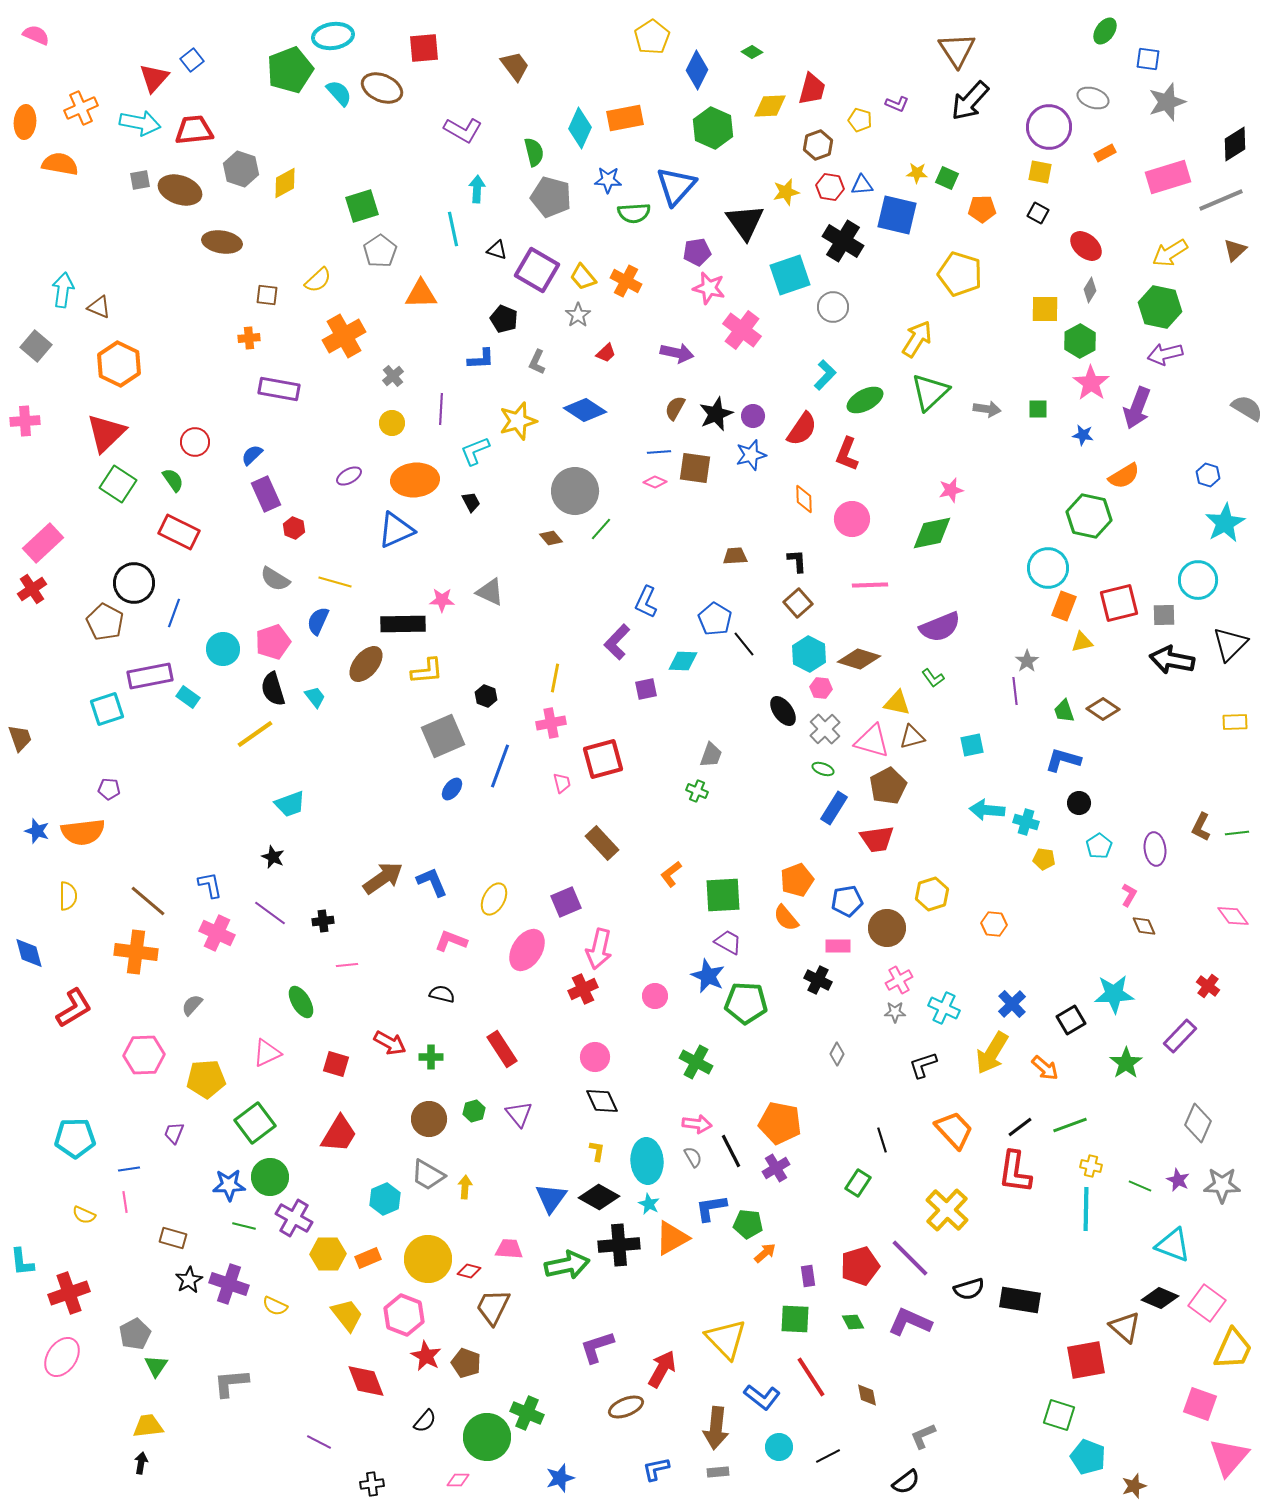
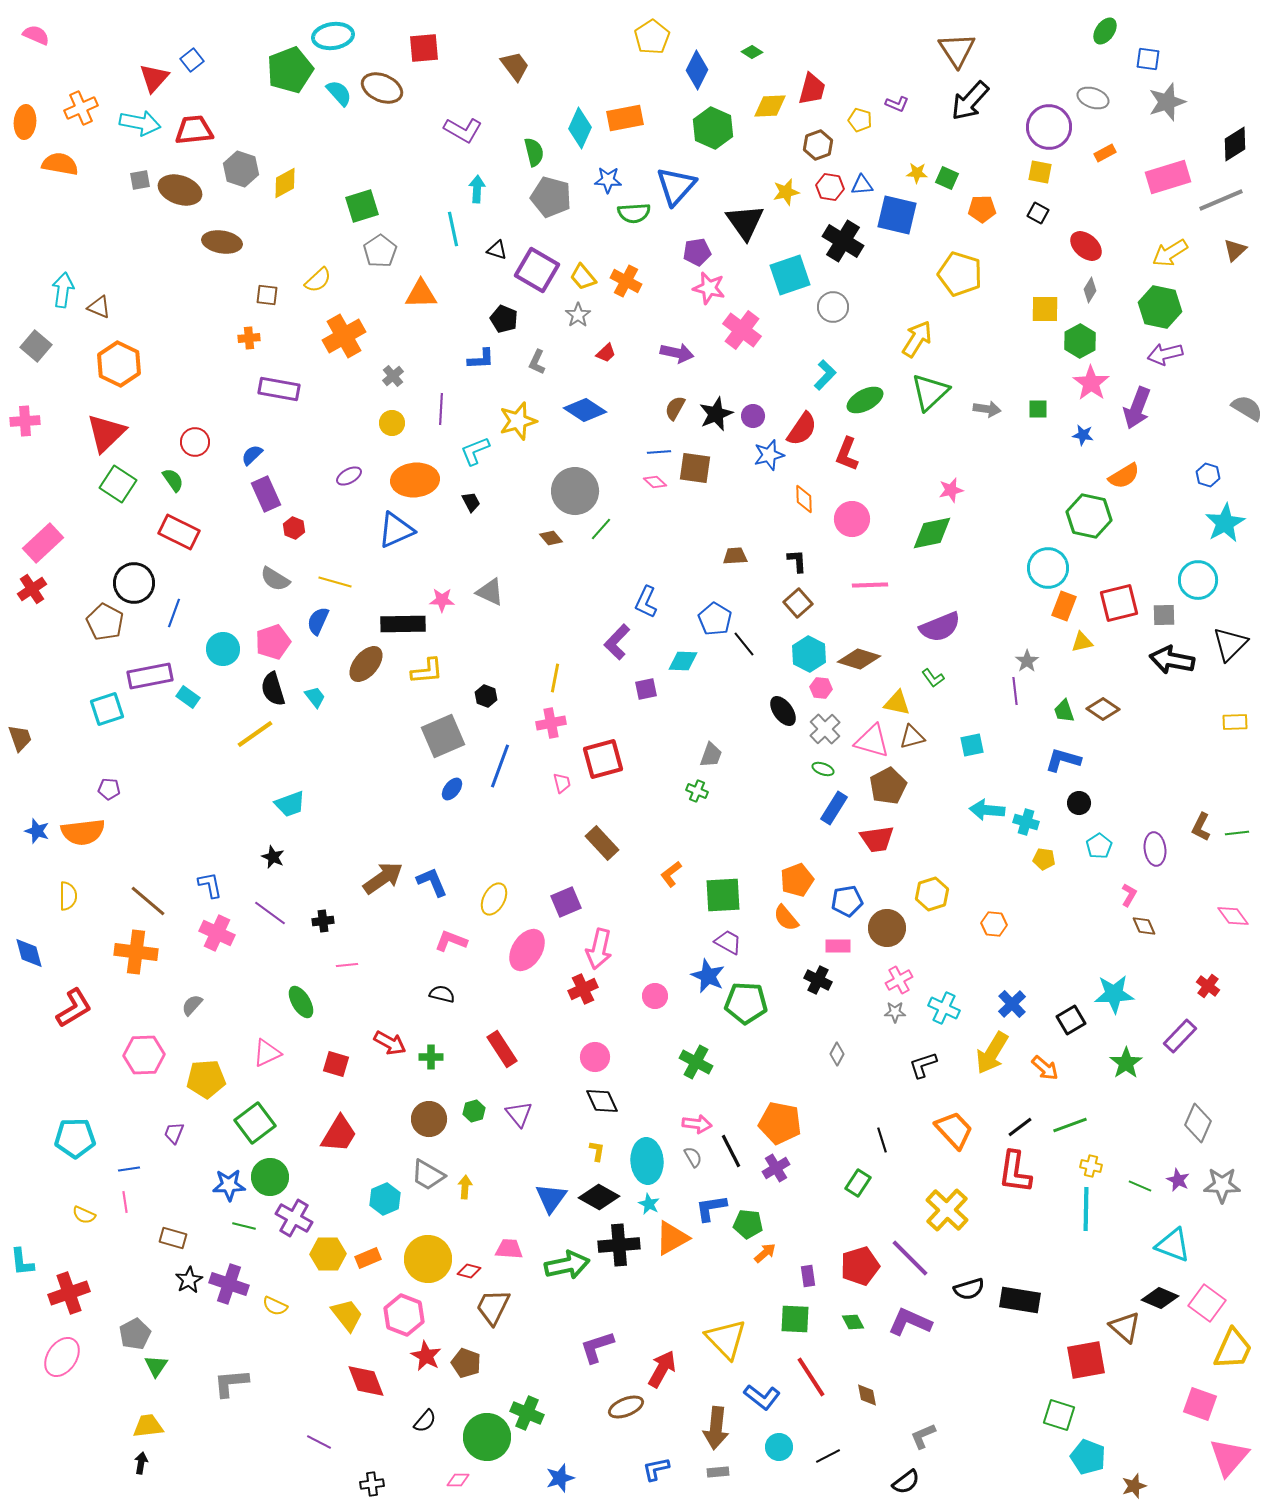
blue star at (751, 455): moved 18 px right
pink diamond at (655, 482): rotated 20 degrees clockwise
